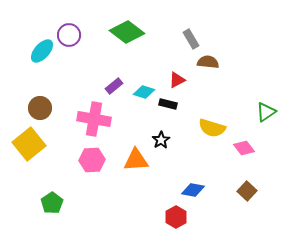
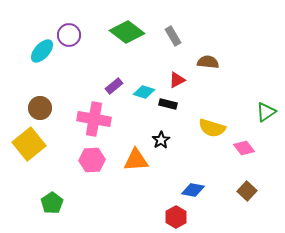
gray rectangle: moved 18 px left, 3 px up
